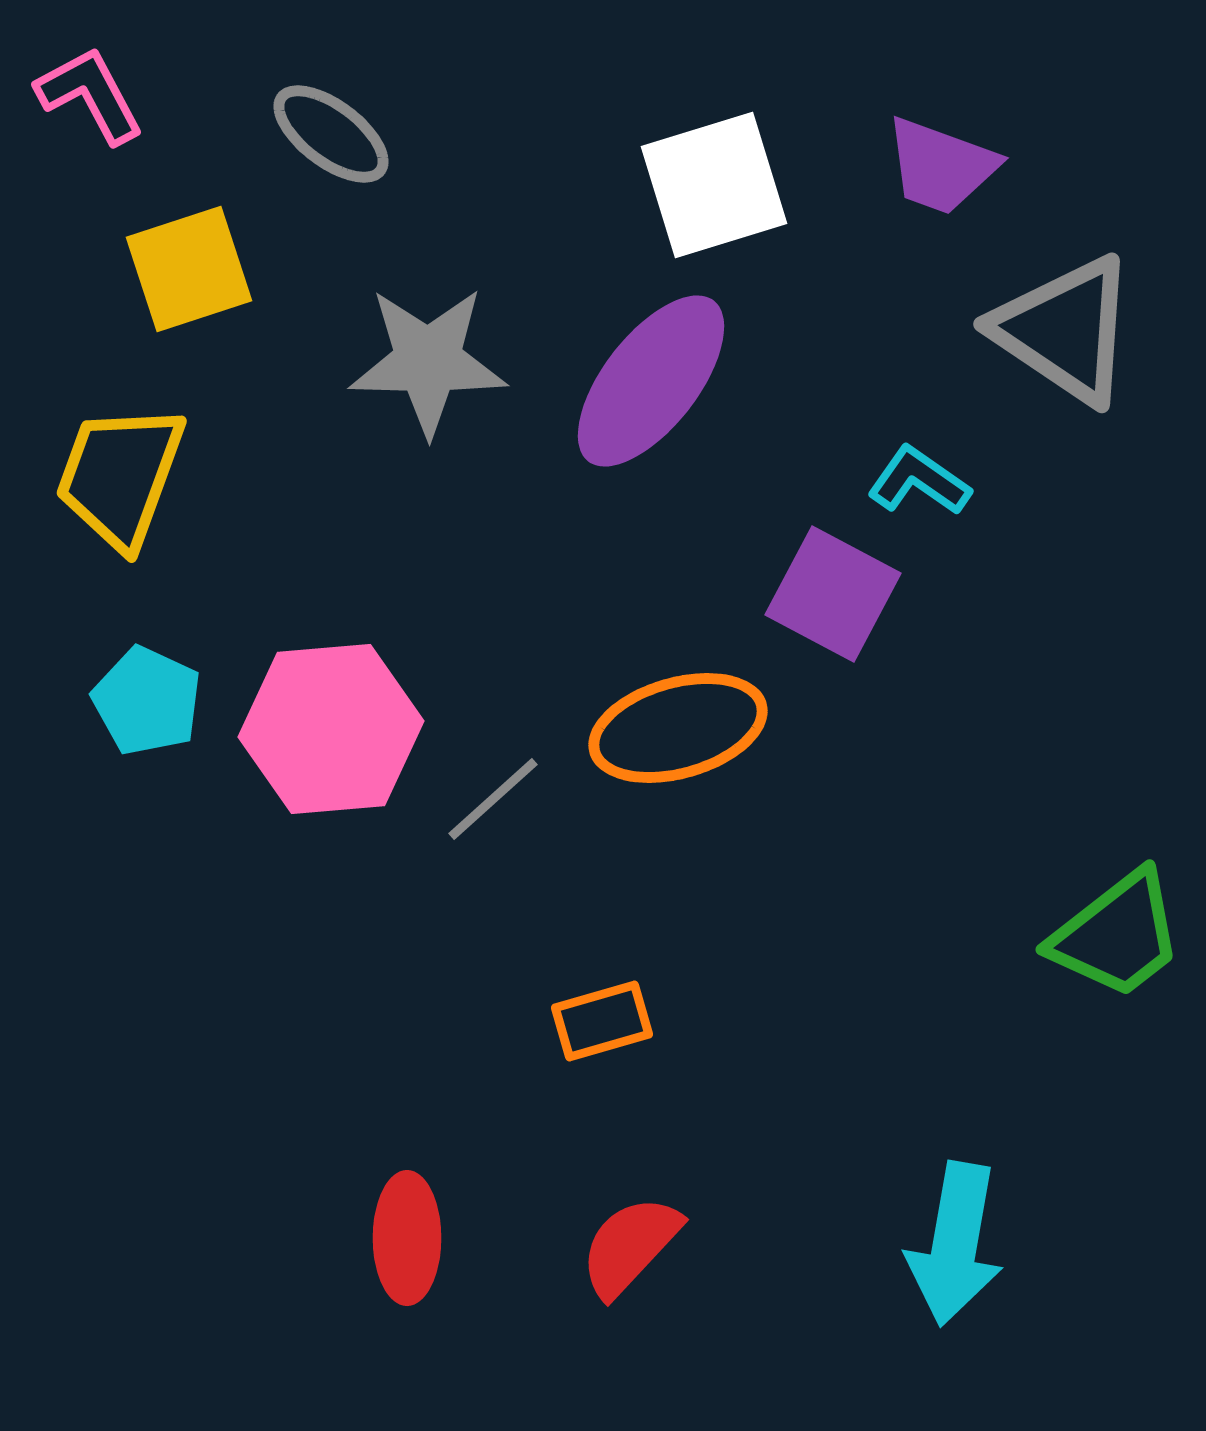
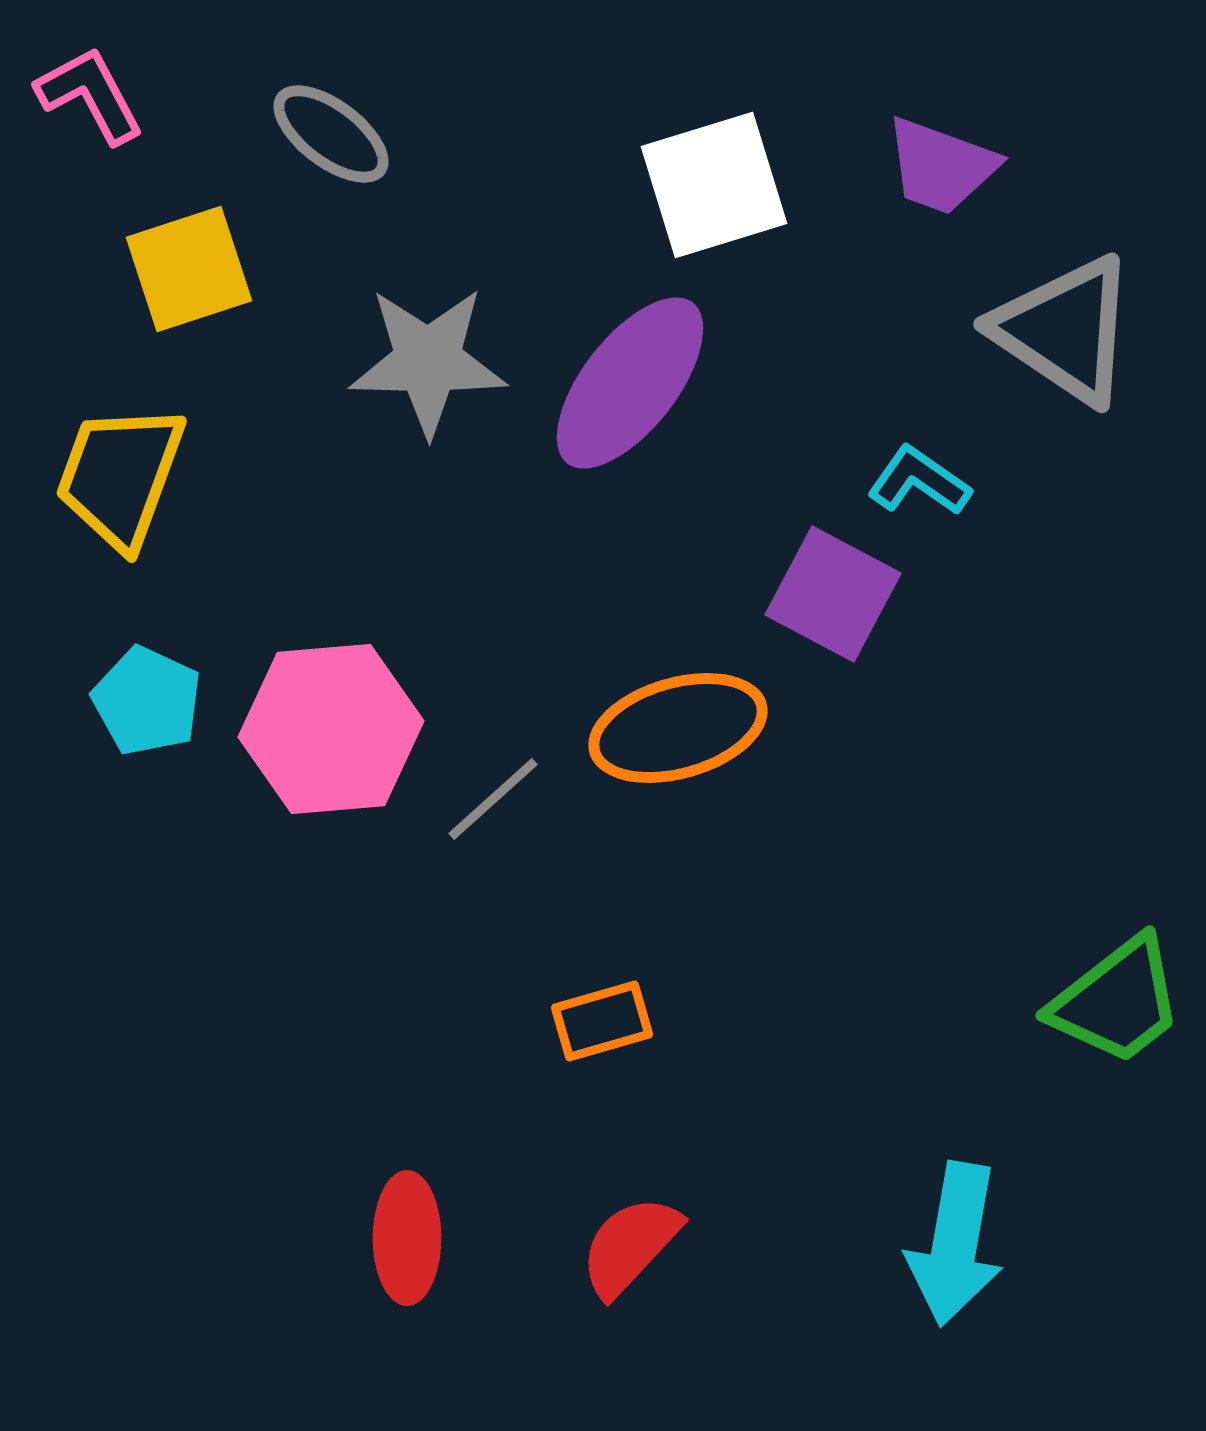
purple ellipse: moved 21 px left, 2 px down
green trapezoid: moved 66 px down
